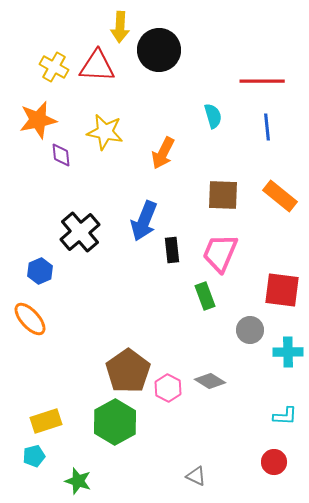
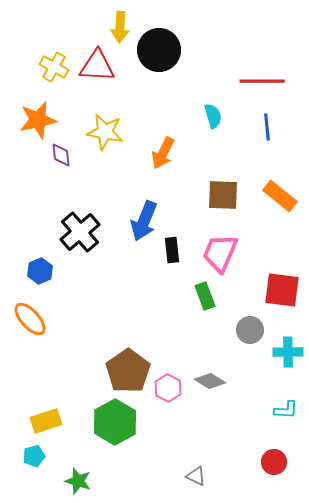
cyan L-shape: moved 1 px right, 6 px up
